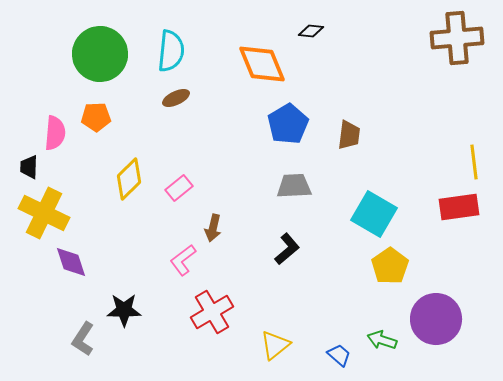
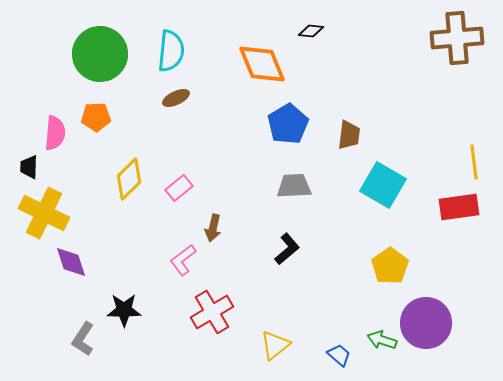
cyan square: moved 9 px right, 29 px up
purple circle: moved 10 px left, 4 px down
